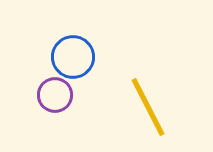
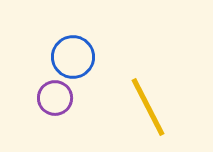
purple circle: moved 3 px down
